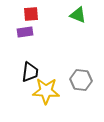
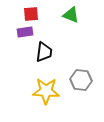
green triangle: moved 7 px left
black trapezoid: moved 14 px right, 20 px up
